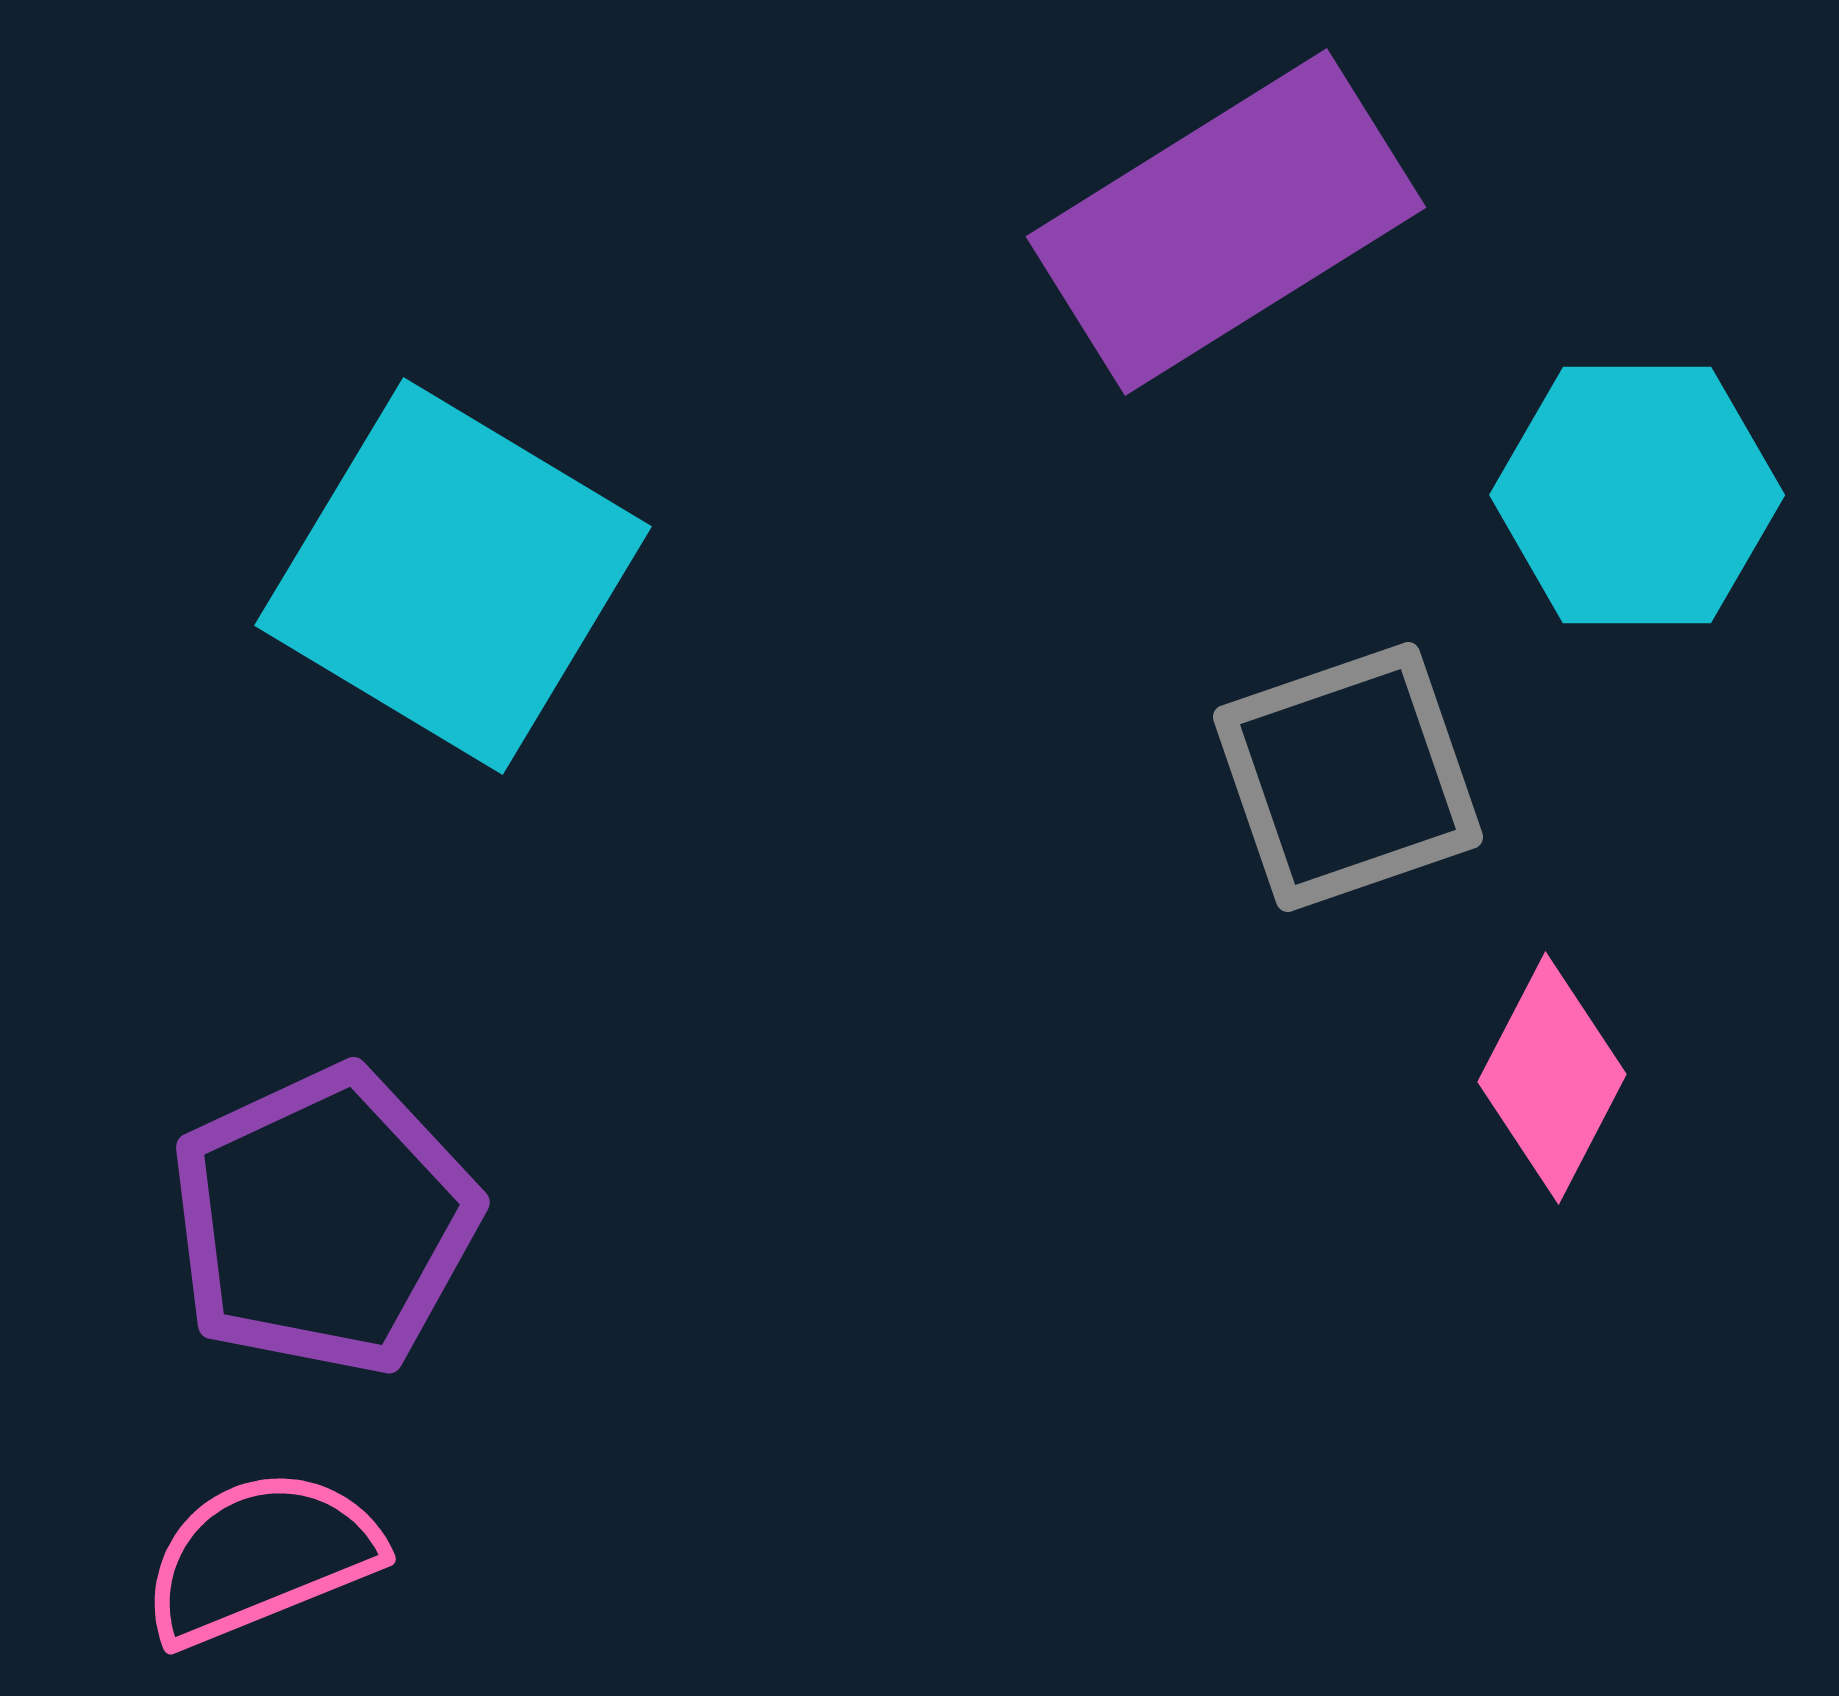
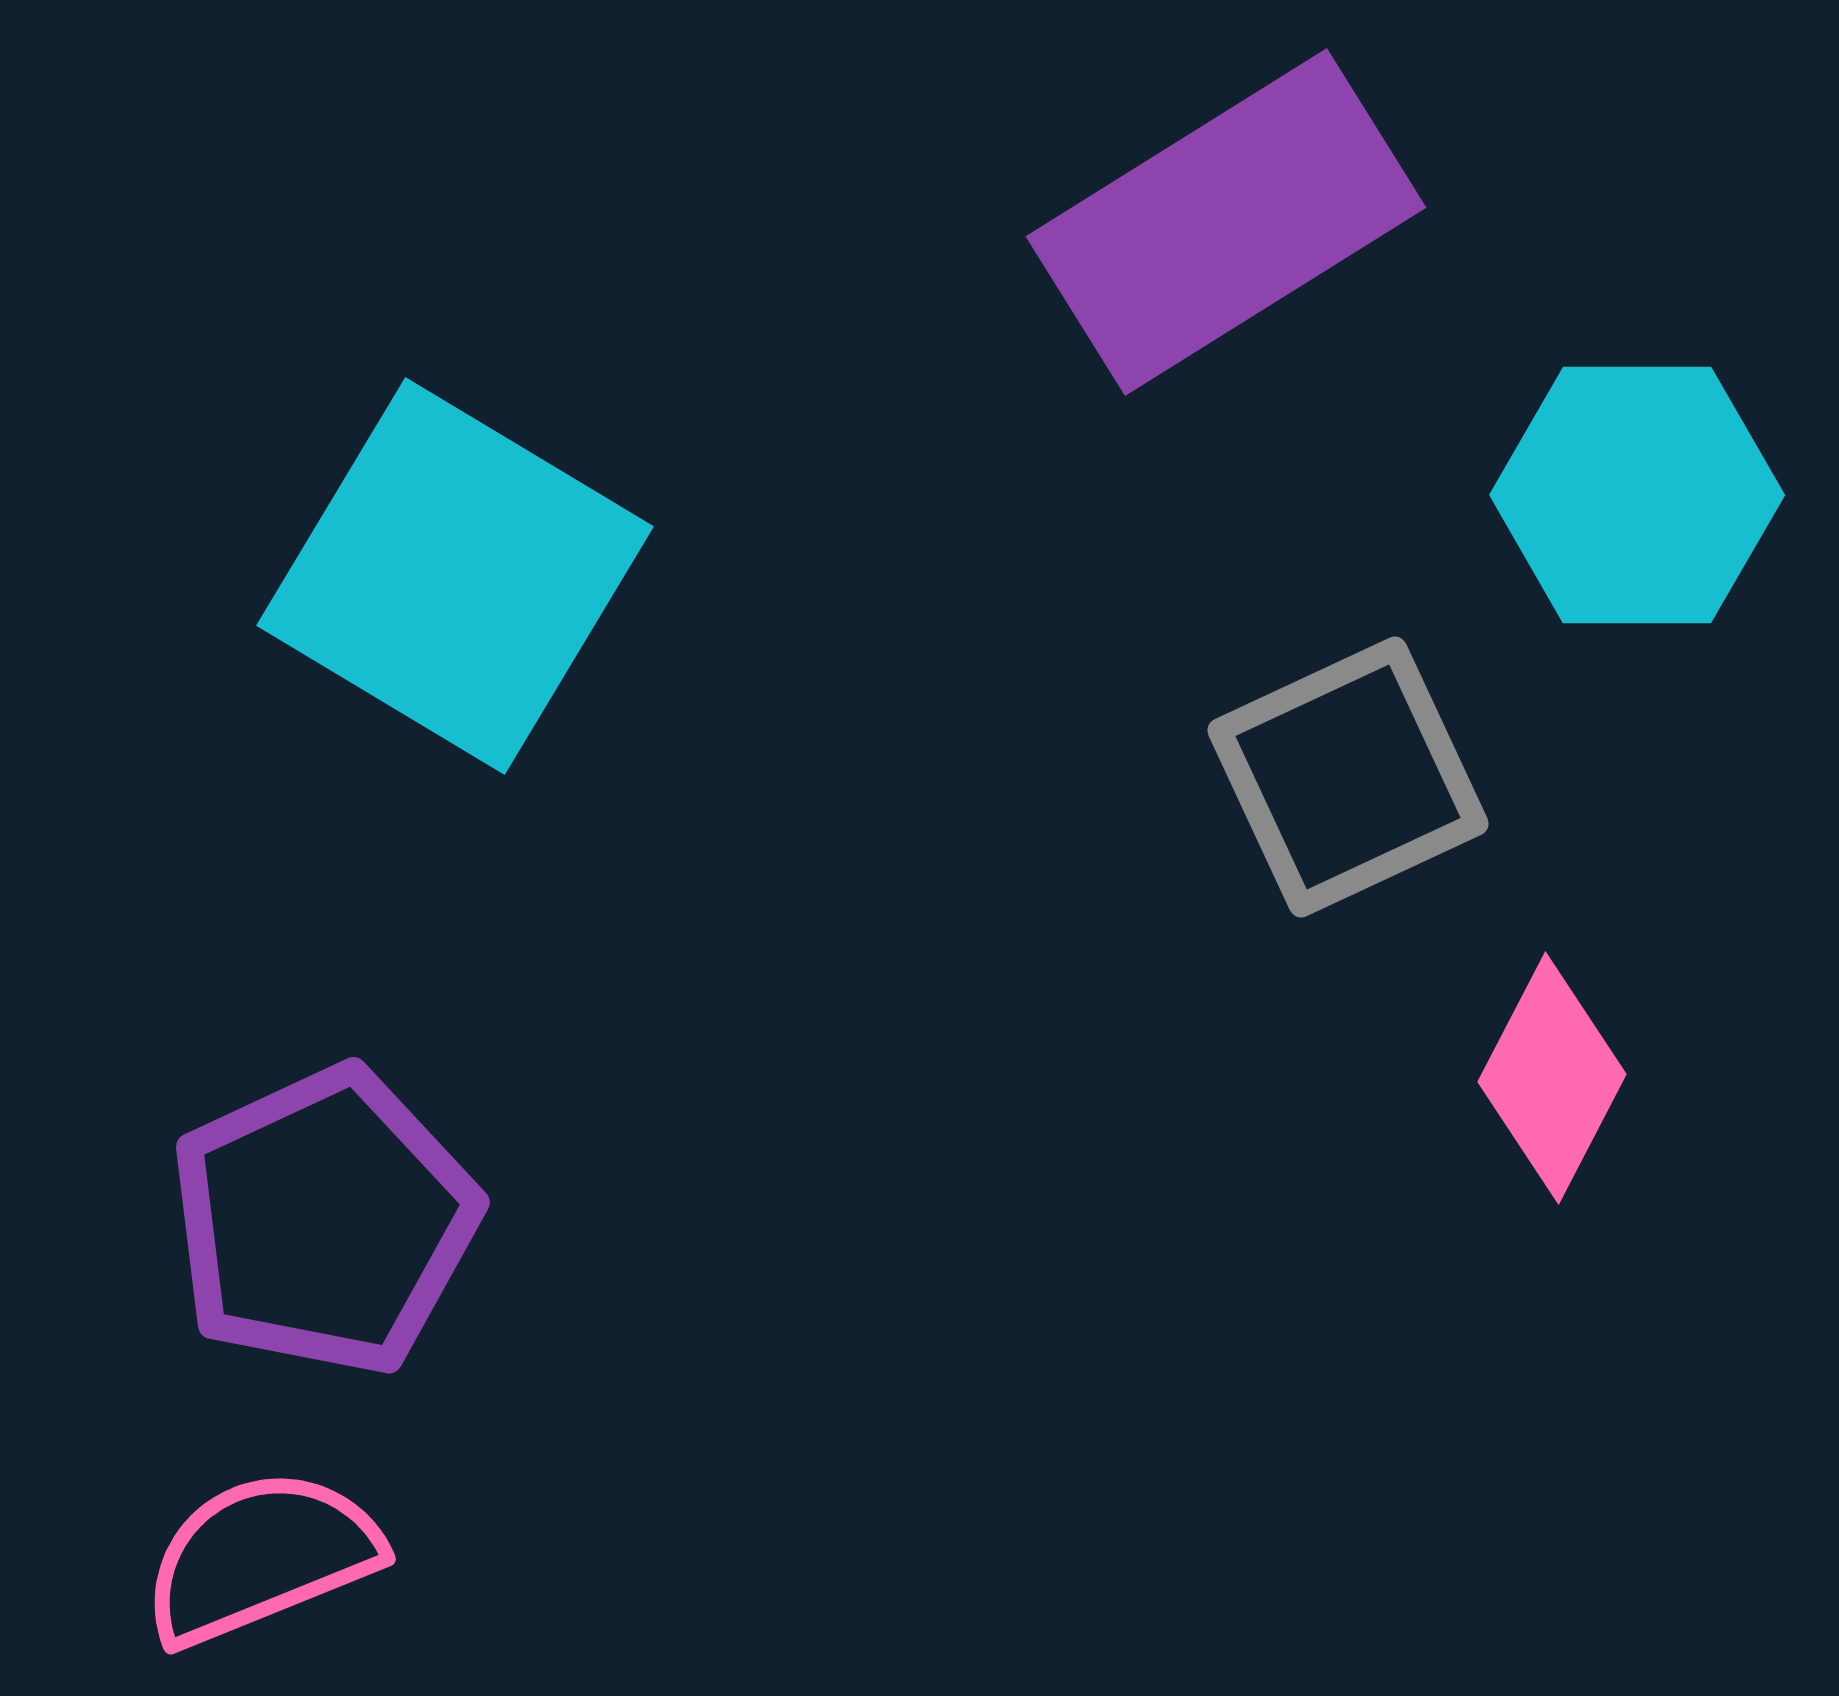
cyan square: moved 2 px right
gray square: rotated 6 degrees counterclockwise
